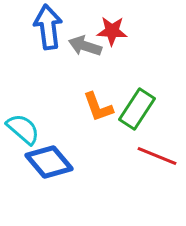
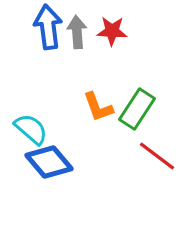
gray arrow: moved 8 px left, 14 px up; rotated 68 degrees clockwise
cyan semicircle: moved 8 px right
red line: rotated 15 degrees clockwise
